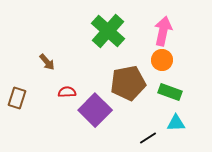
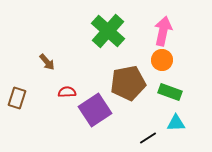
purple square: rotated 12 degrees clockwise
